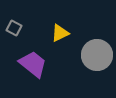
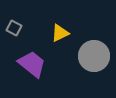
gray circle: moved 3 px left, 1 px down
purple trapezoid: moved 1 px left
